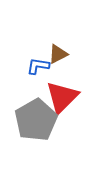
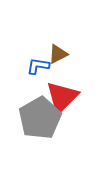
gray pentagon: moved 4 px right, 2 px up
